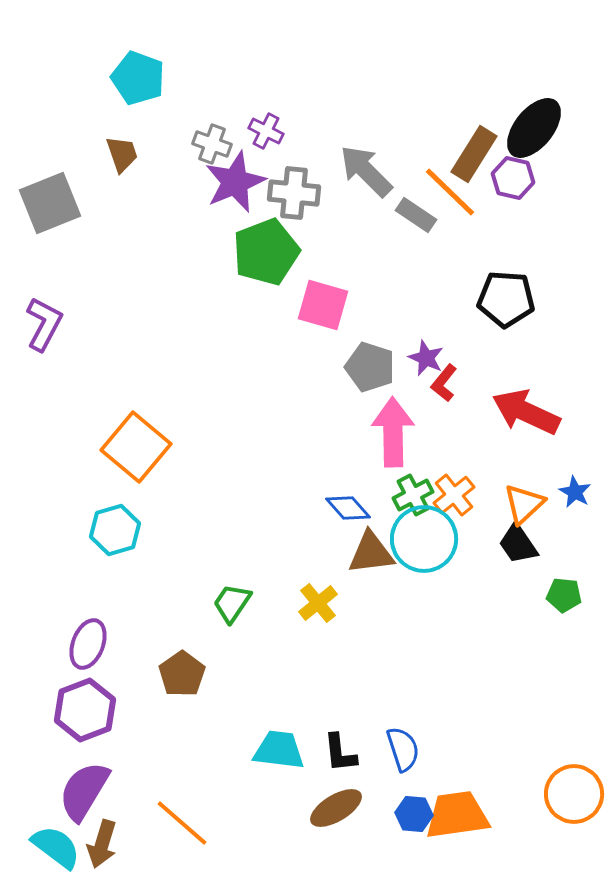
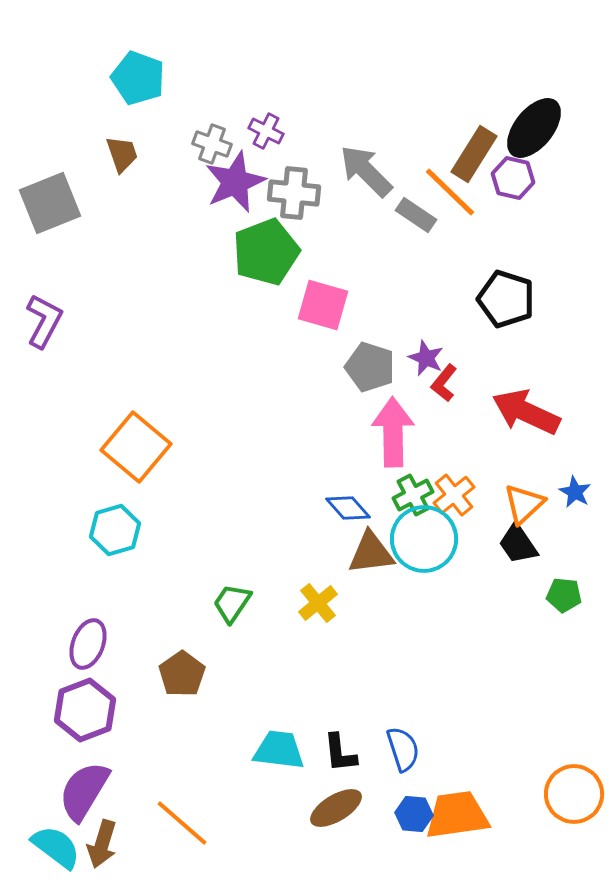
black pentagon at (506, 299): rotated 14 degrees clockwise
purple L-shape at (44, 324): moved 3 px up
